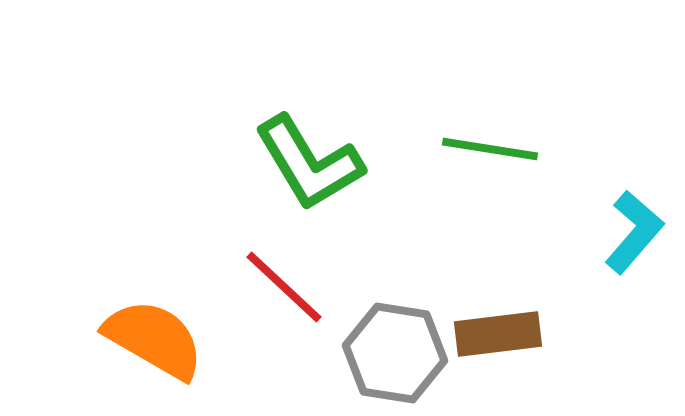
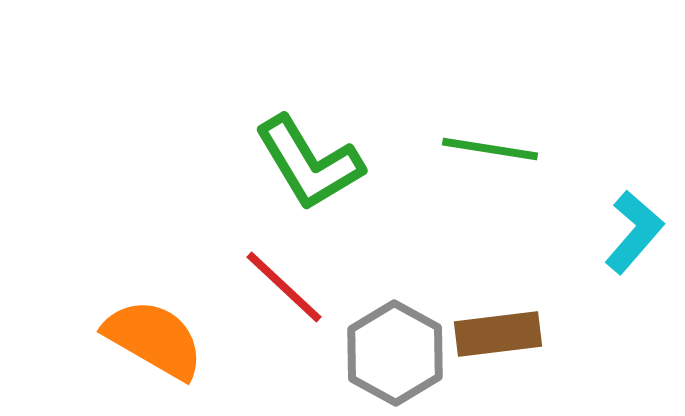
gray hexagon: rotated 20 degrees clockwise
